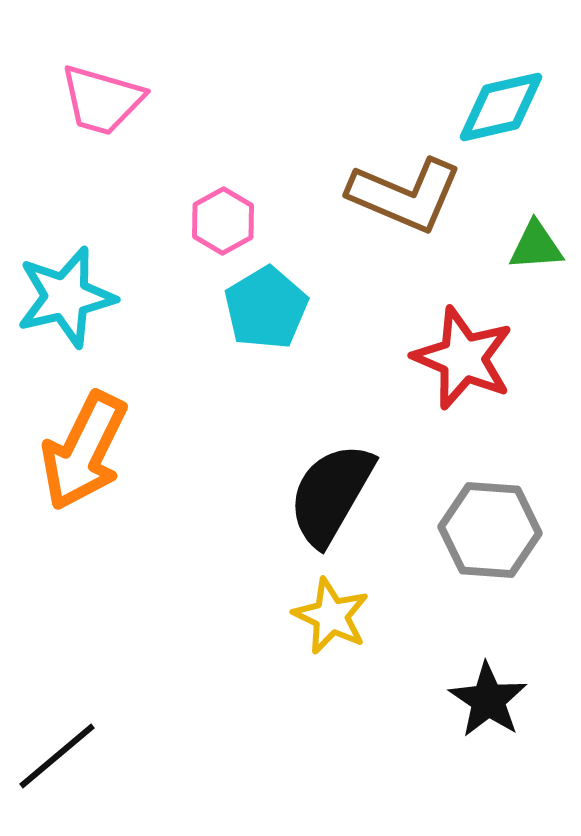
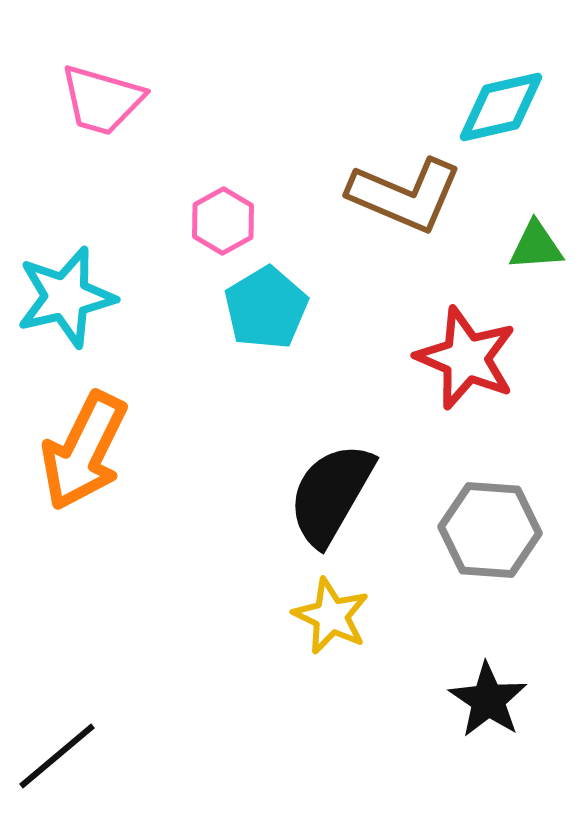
red star: moved 3 px right
